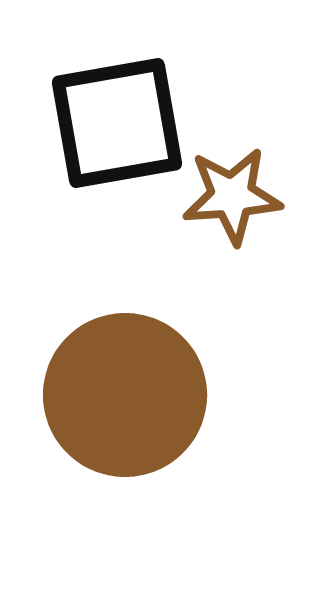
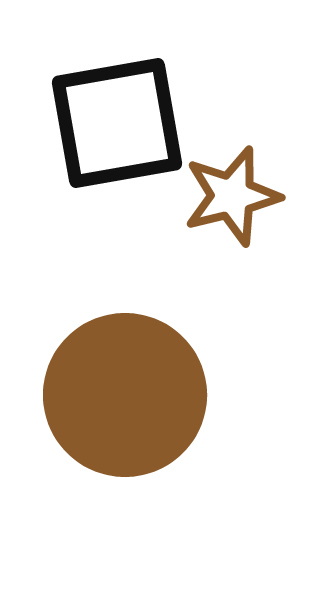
brown star: rotated 10 degrees counterclockwise
